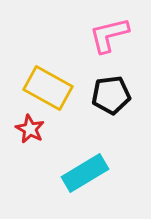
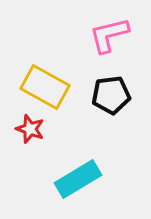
yellow rectangle: moved 3 px left, 1 px up
red star: rotated 8 degrees counterclockwise
cyan rectangle: moved 7 px left, 6 px down
